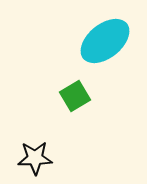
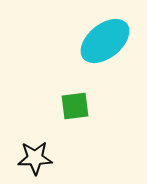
green square: moved 10 px down; rotated 24 degrees clockwise
